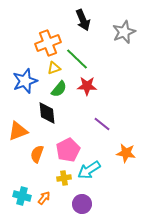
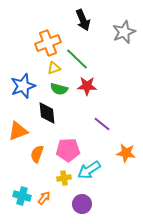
blue star: moved 2 px left, 5 px down
green semicircle: rotated 66 degrees clockwise
pink pentagon: rotated 25 degrees clockwise
